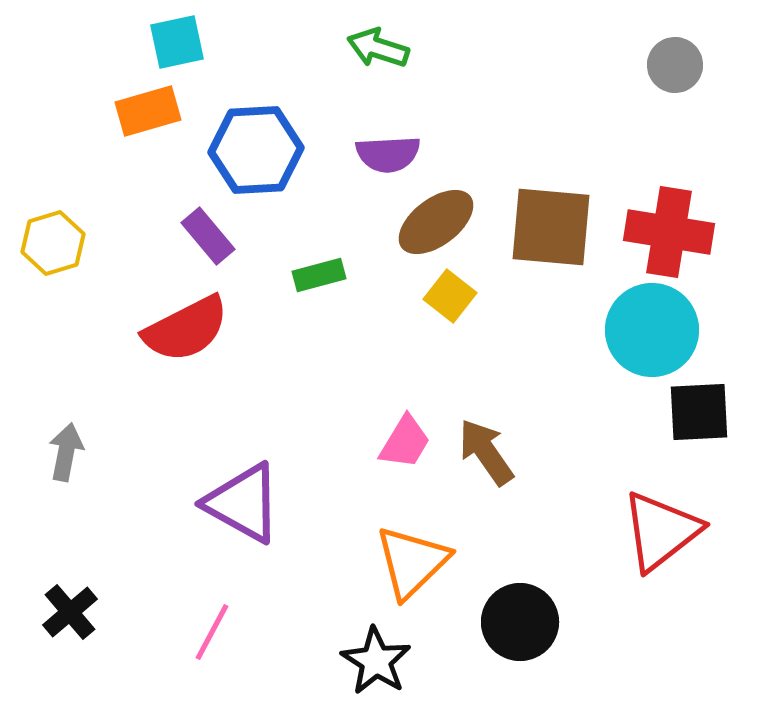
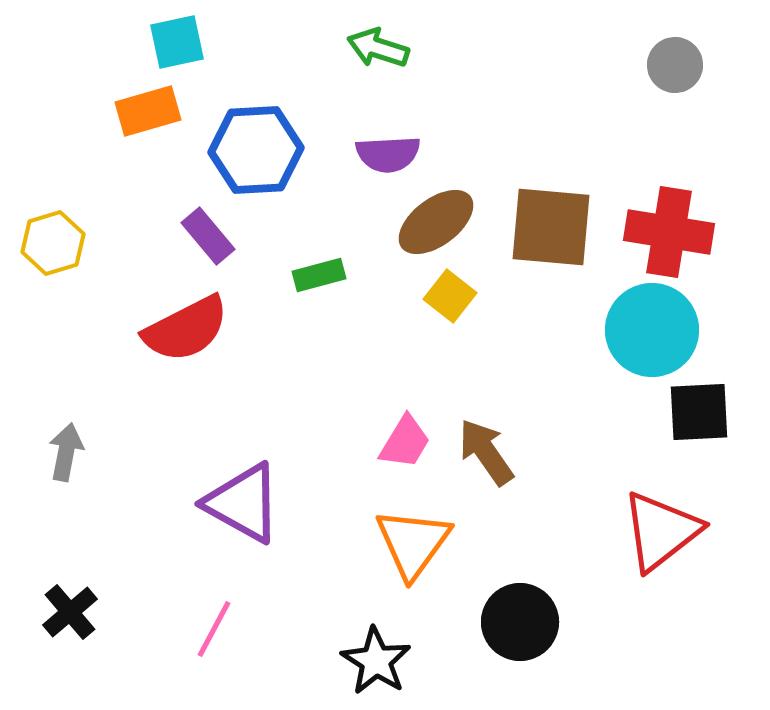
orange triangle: moved 1 px right, 19 px up; rotated 10 degrees counterclockwise
pink line: moved 2 px right, 3 px up
